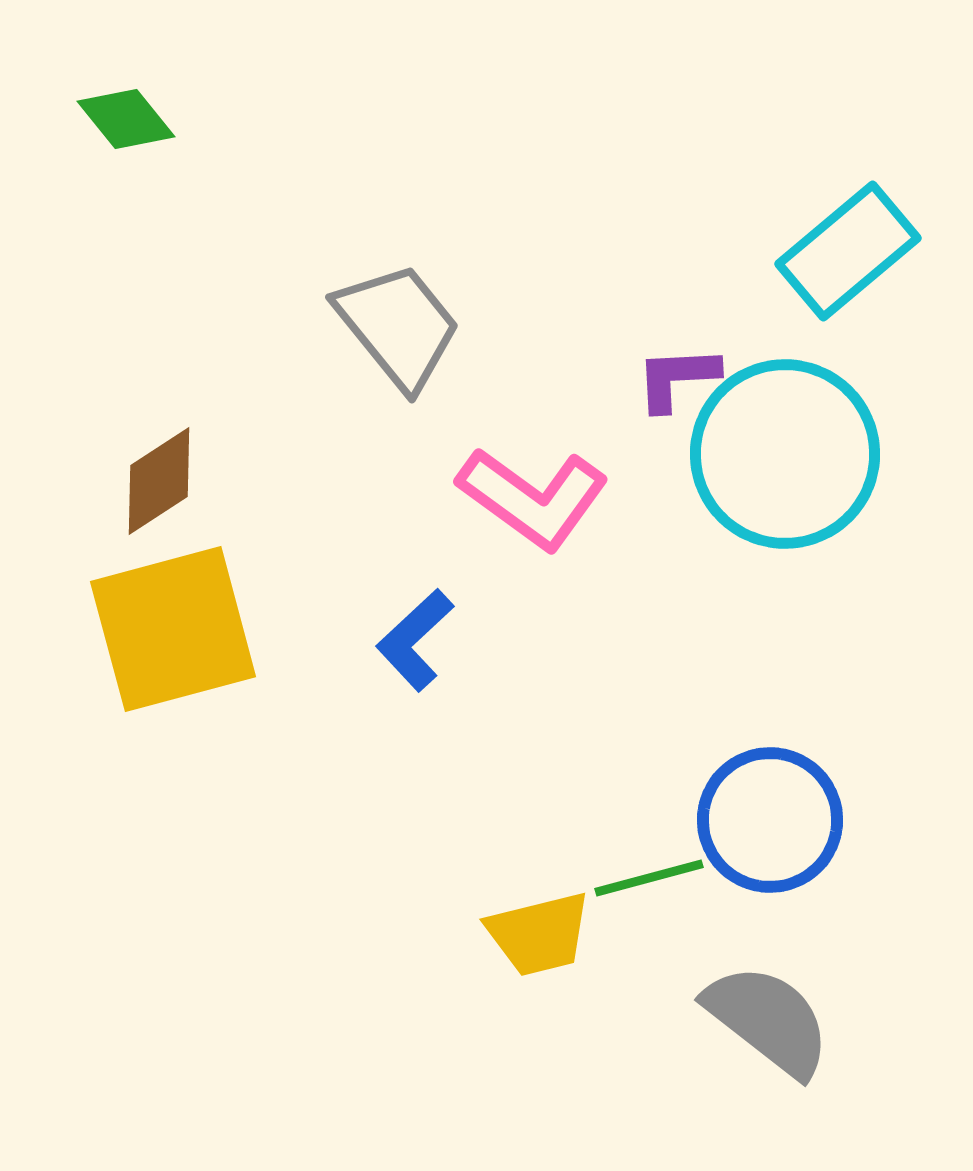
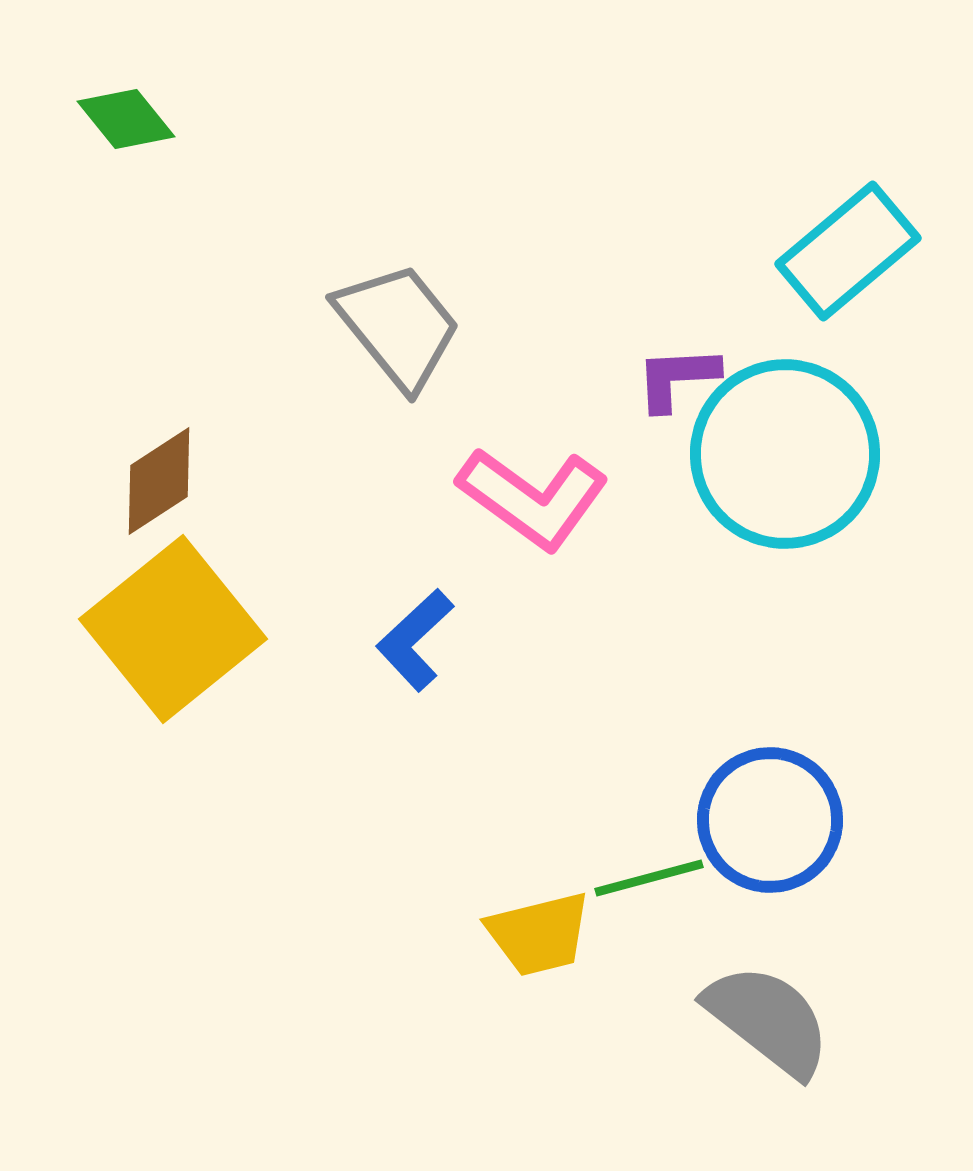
yellow square: rotated 24 degrees counterclockwise
